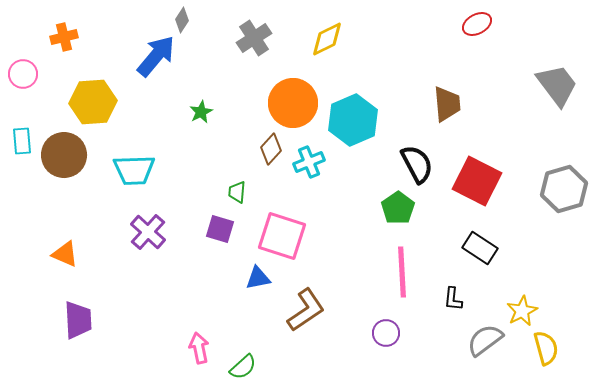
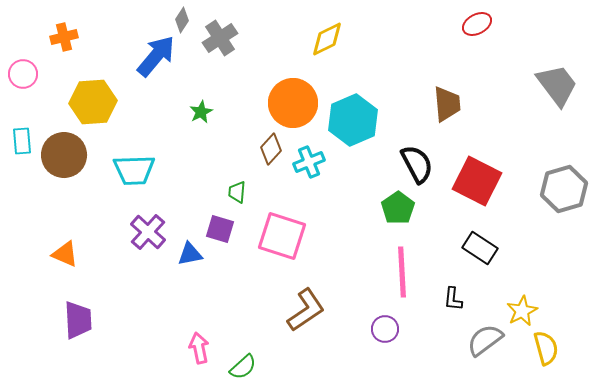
gray cross: moved 34 px left
blue triangle: moved 68 px left, 24 px up
purple circle: moved 1 px left, 4 px up
